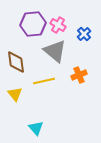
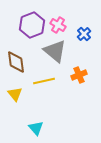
purple hexagon: moved 1 px left, 1 px down; rotated 15 degrees counterclockwise
